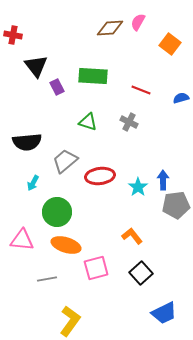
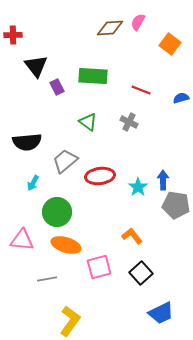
red cross: rotated 12 degrees counterclockwise
green triangle: rotated 18 degrees clockwise
gray pentagon: rotated 16 degrees clockwise
pink square: moved 3 px right, 1 px up
blue trapezoid: moved 3 px left
